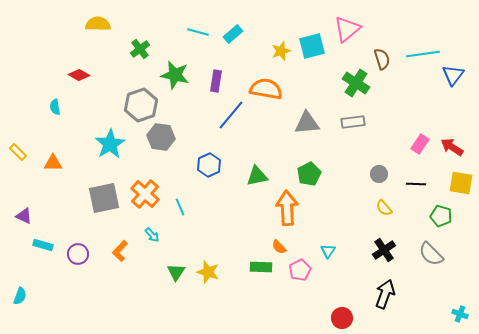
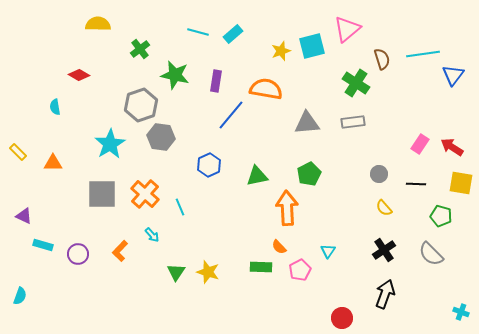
gray square at (104, 198): moved 2 px left, 4 px up; rotated 12 degrees clockwise
cyan cross at (460, 314): moved 1 px right, 2 px up
